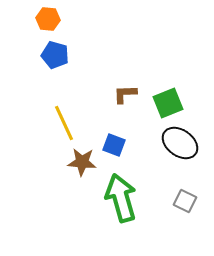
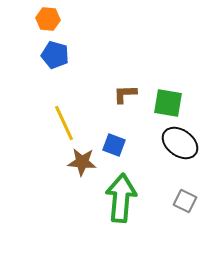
green square: rotated 32 degrees clockwise
green arrow: rotated 21 degrees clockwise
